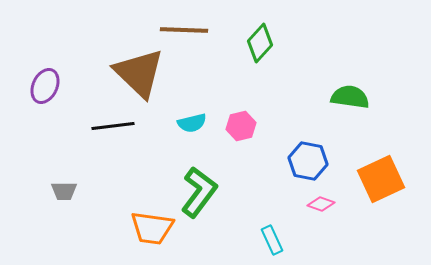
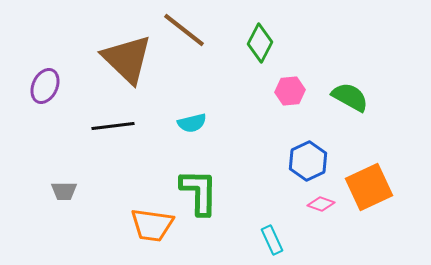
brown line: rotated 36 degrees clockwise
green diamond: rotated 15 degrees counterclockwise
brown triangle: moved 12 px left, 14 px up
green semicircle: rotated 21 degrees clockwise
pink hexagon: moved 49 px right, 35 px up; rotated 8 degrees clockwise
blue hexagon: rotated 24 degrees clockwise
orange square: moved 12 px left, 8 px down
green L-shape: rotated 36 degrees counterclockwise
orange trapezoid: moved 3 px up
